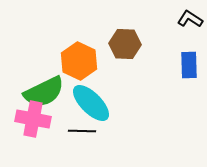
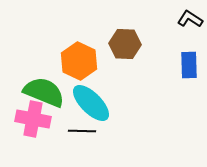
green semicircle: rotated 132 degrees counterclockwise
